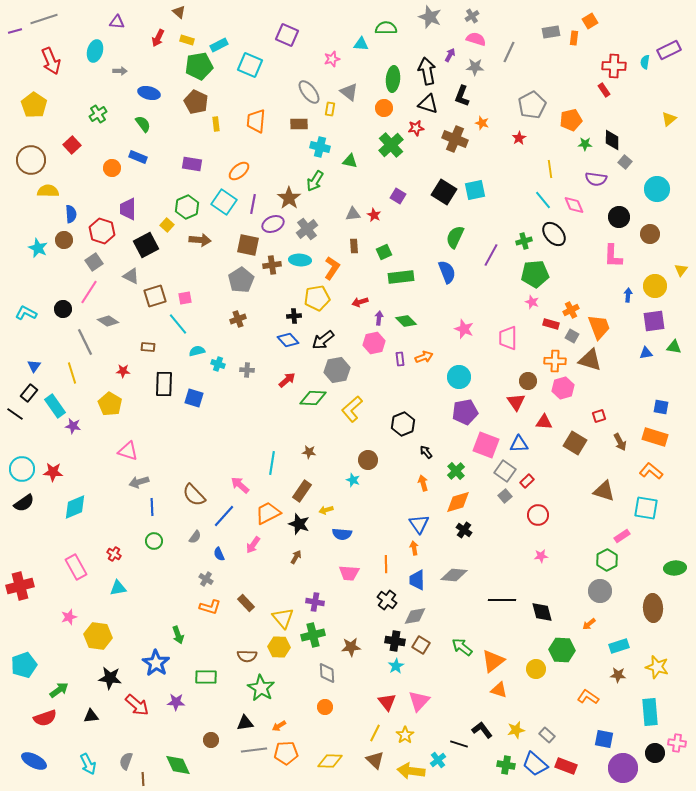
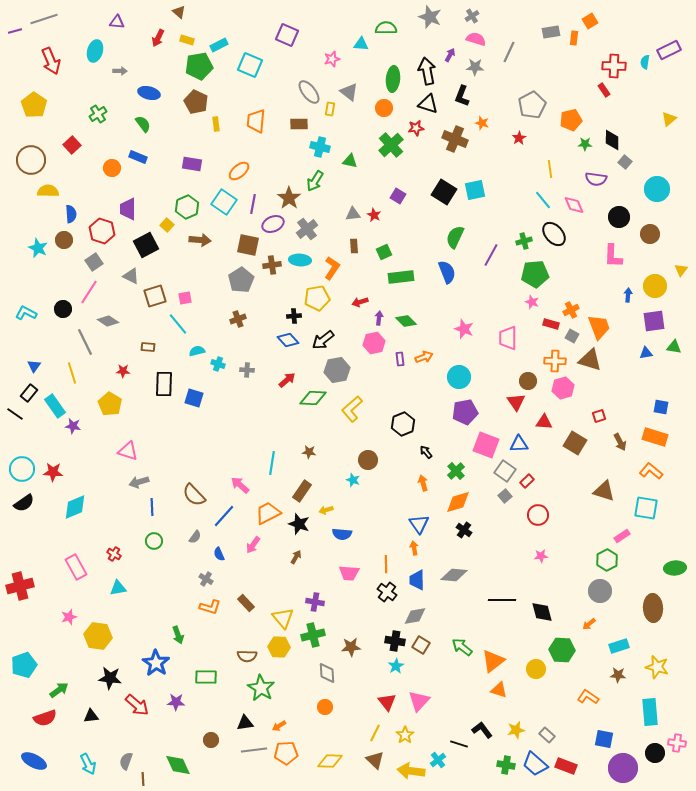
black cross at (387, 600): moved 8 px up
